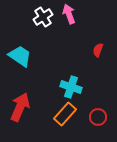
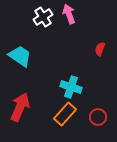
red semicircle: moved 2 px right, 1 px up
